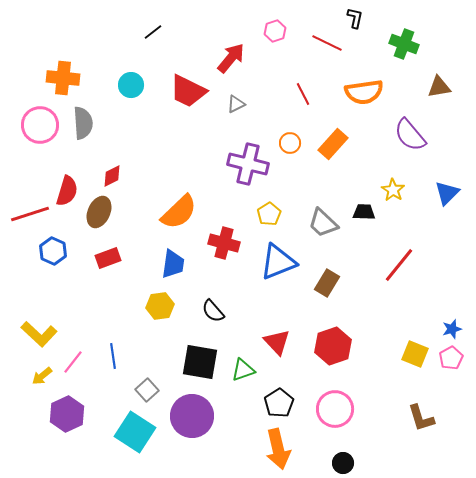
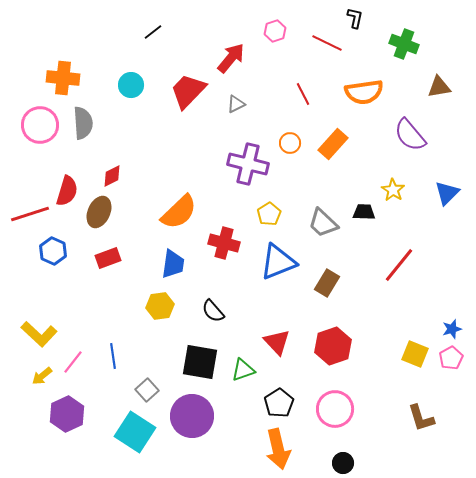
red trapezoid at (188, 91): rotated 108 degrees clockwise
